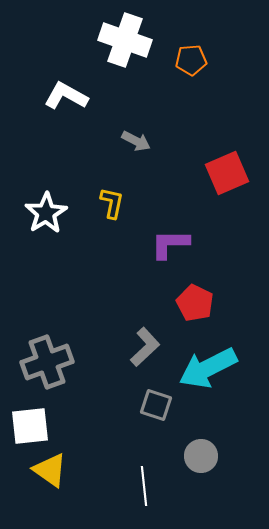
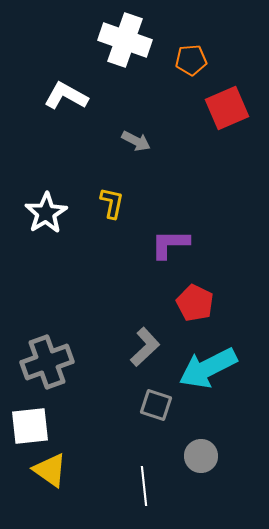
red square: moved 65 px up
